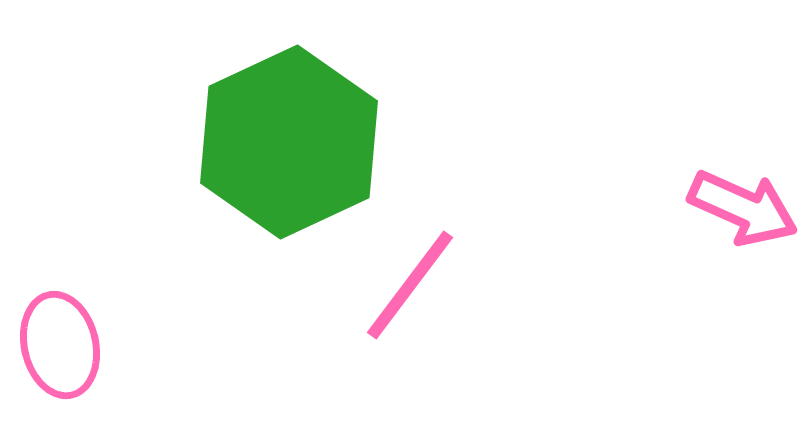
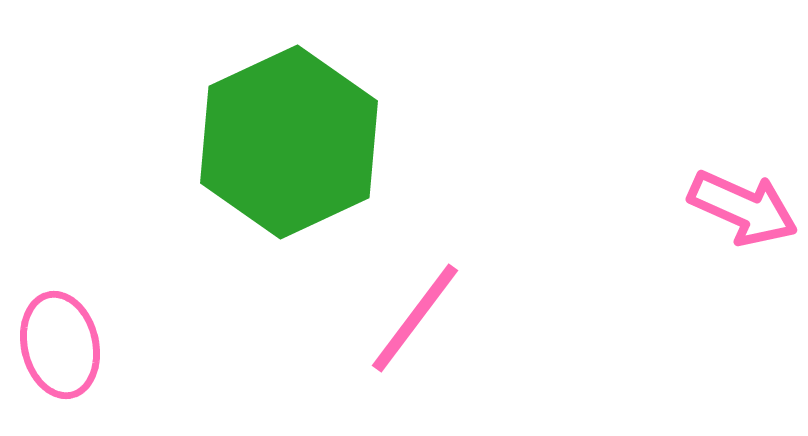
pink line: moved 5 px right, 33 px down
